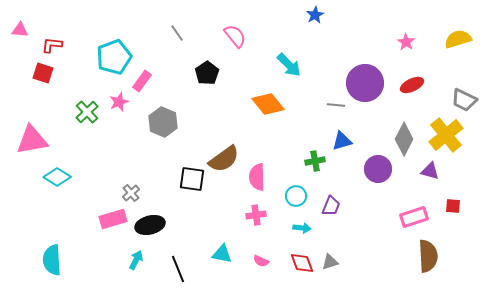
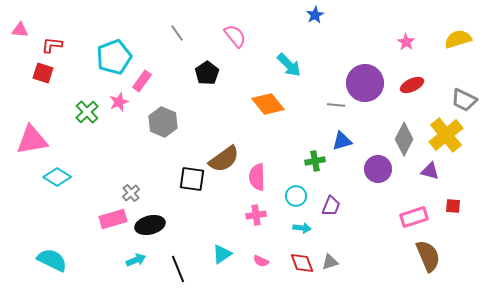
cyan triangle at (222, 254): rotated 45 degrees counterclockwise
brown semicircle at (428, 256): rotated 20 degrees counterclockwise
cyan semicircle at (52, 260): rotated 120 degrees clockwise
cyan arrow at (136, 260): rotated 42 degrees clockwise
